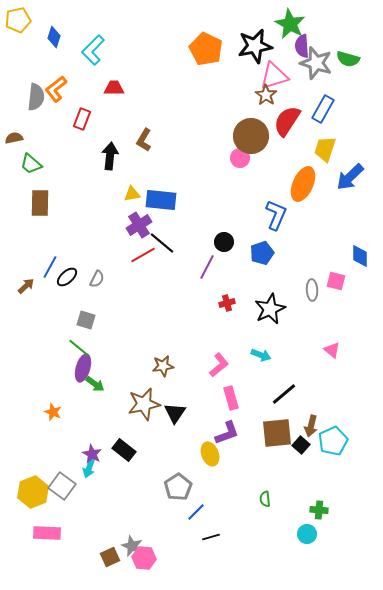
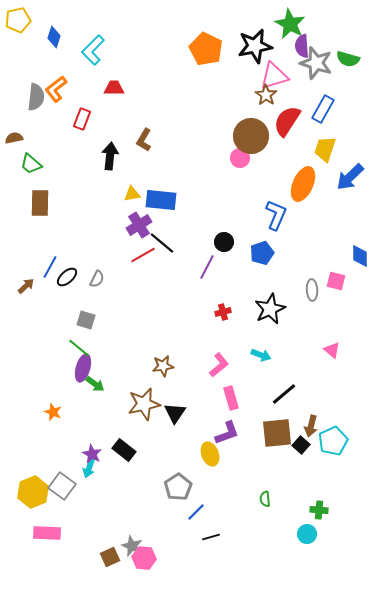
red cross at (227, 303): moved 4 px left, 9 px down
